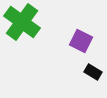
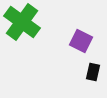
black rectangle: rotated 72 degrees clockwise
